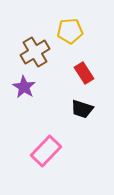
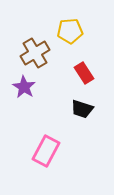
brown cross: moved 1 px down
pink rectangle: rotated 16 degrees counterclockwise
